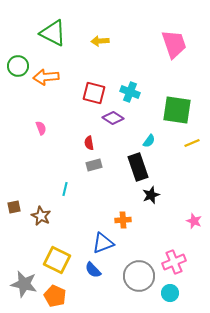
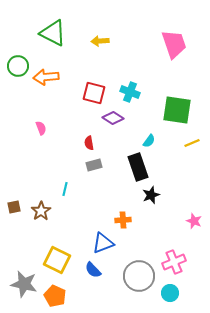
brown star: moved 5 px up; rotated 12 degrees clockwise
